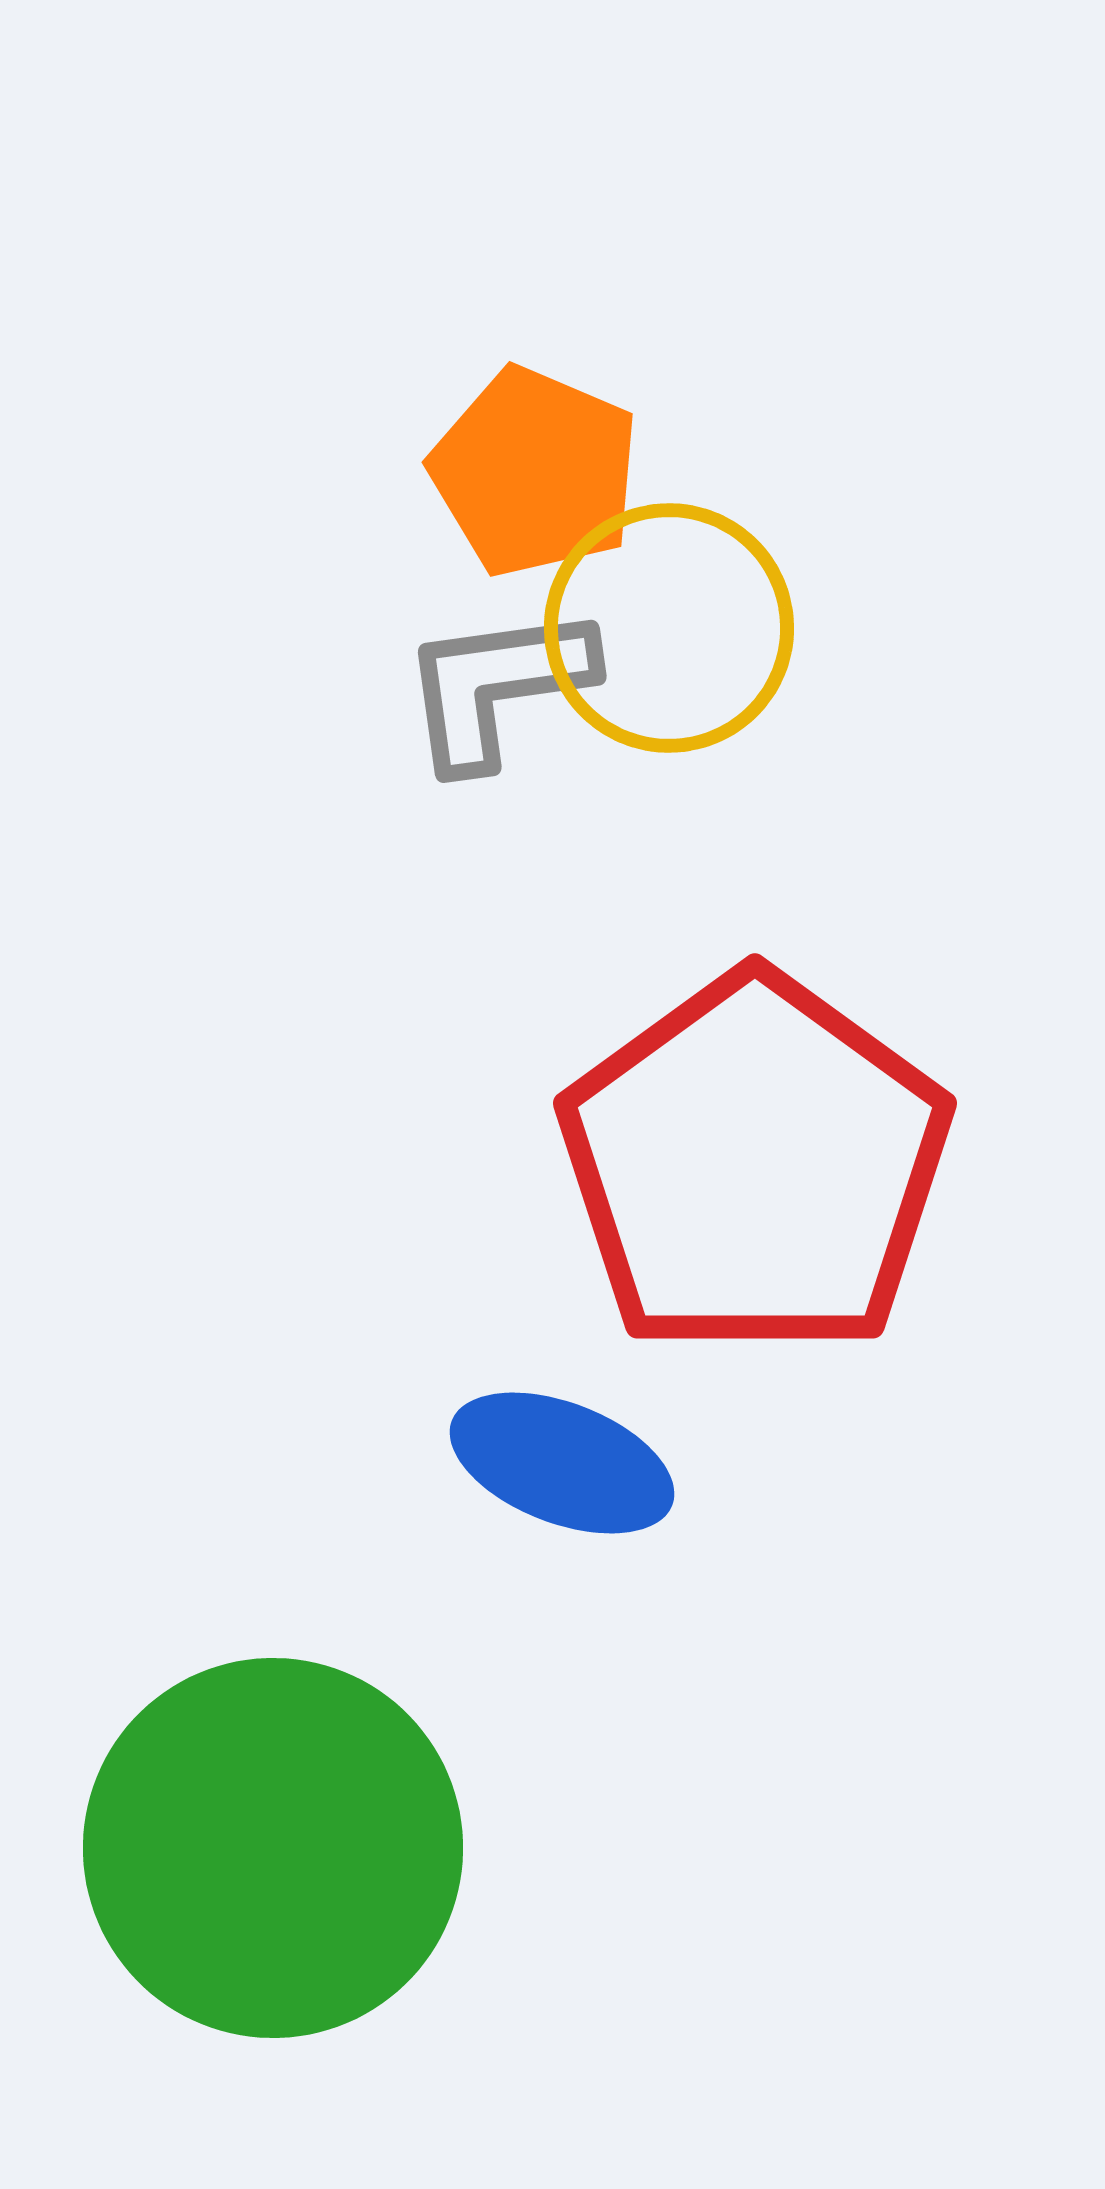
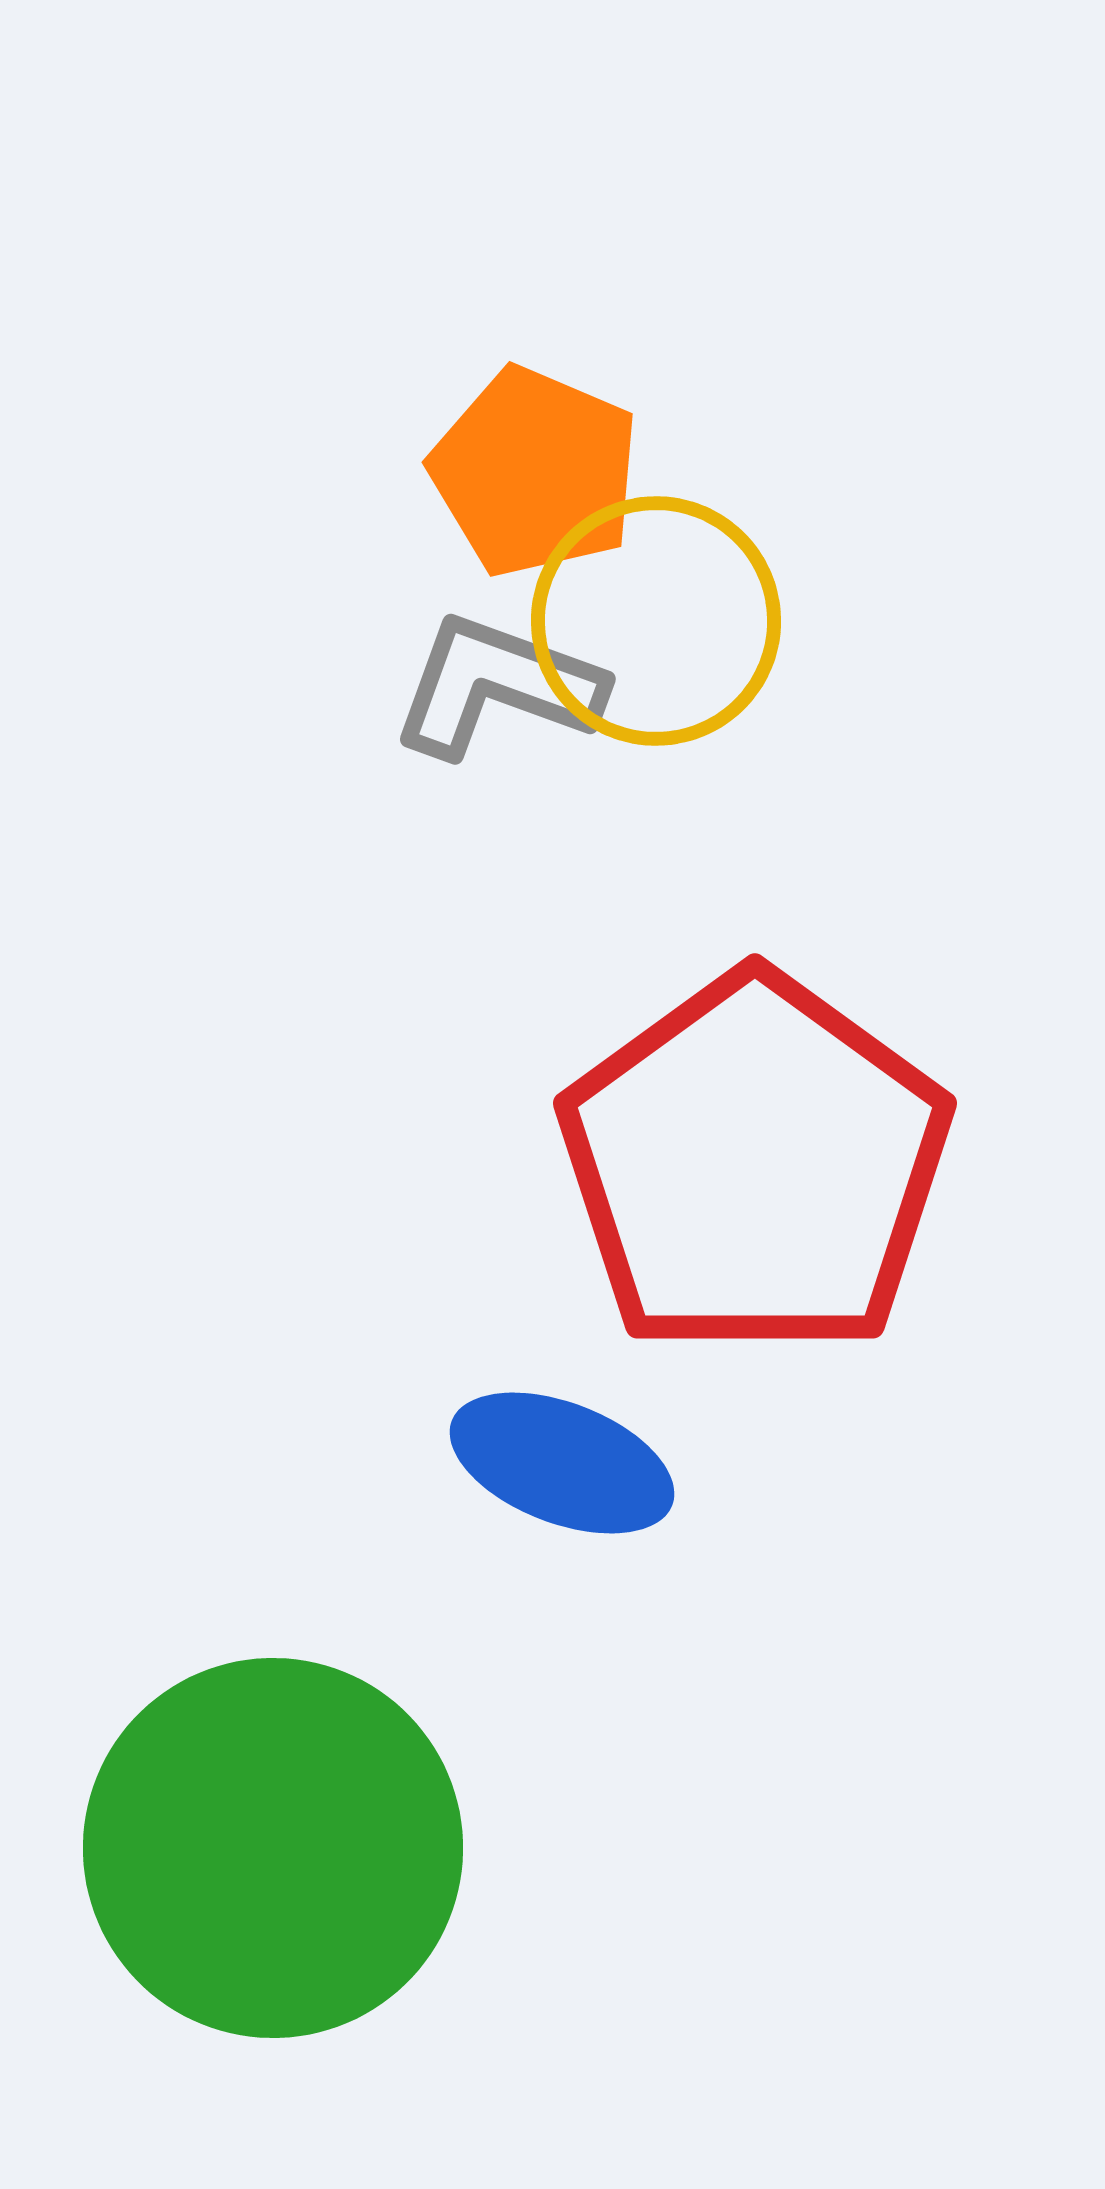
yellow circle: moved 13 px left, 7 px up
gray L-shape: rotated 28 degrees clockwise
